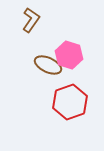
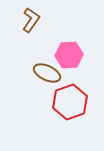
pink hexagon: rotated 20 degrees counterclockwise
brown ellipse: moved 1 px left, 8 px down
